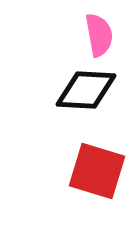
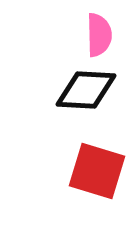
pink semicircle: rotated 9 degrees clockwise
